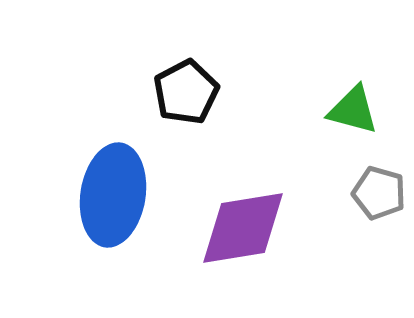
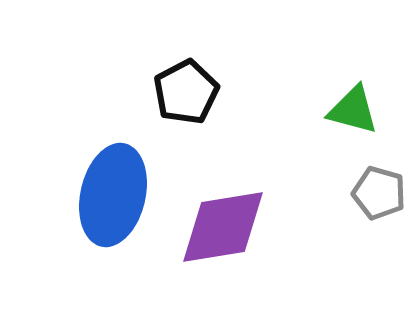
blue ellipse: rotated 4 degrees clockwise
purple diamond: moved 20 px left, 1 px up
